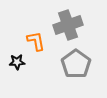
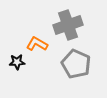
orange L-shape: moved 1 px right, 3 px down; rotated 50 degrees counterclockwise
gray pentagon: rotated 12 degrees counterclockwise
